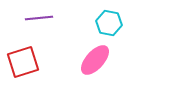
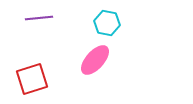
cyan hexagon: moved 2 px left
red square: moved 9 px right, 17 px down
